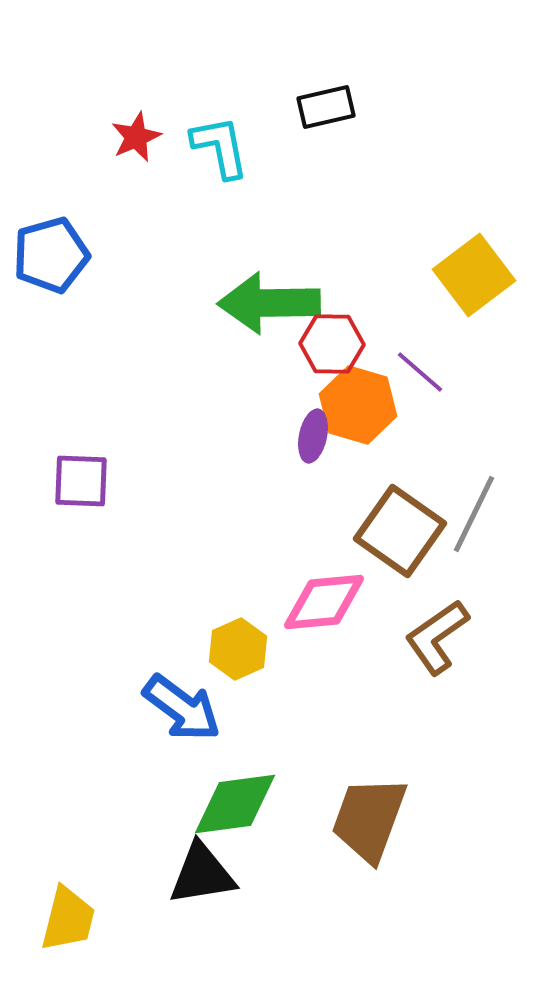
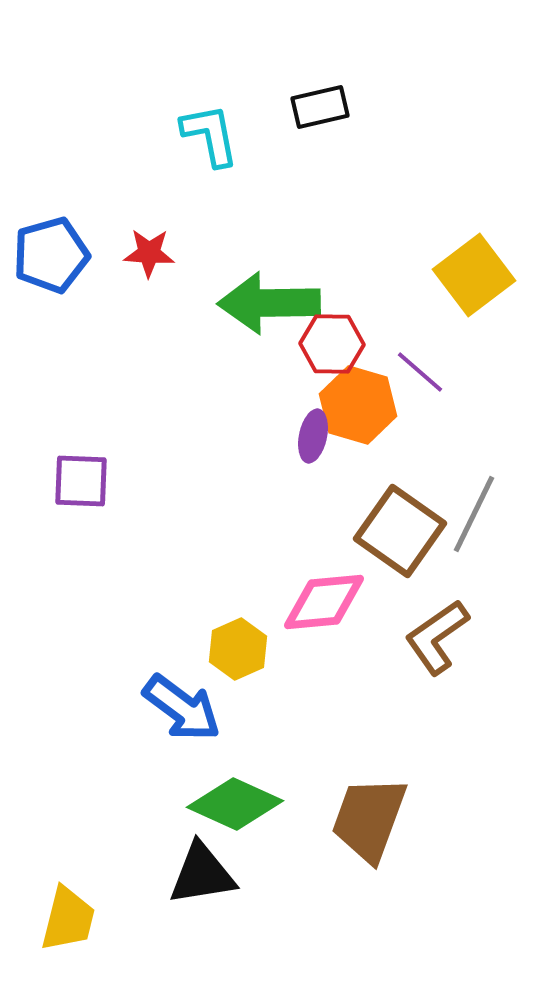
black rectangle: moved 6 px left
red star: moved 13 px right, 116 px down; rotated 27 degrees clockwise
cyan L-shape: moved 10 px left, 12 px up
green diamond: rotated 32 degrees clockwise
